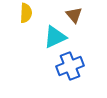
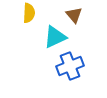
yellow semicircle: moved 3 px right
